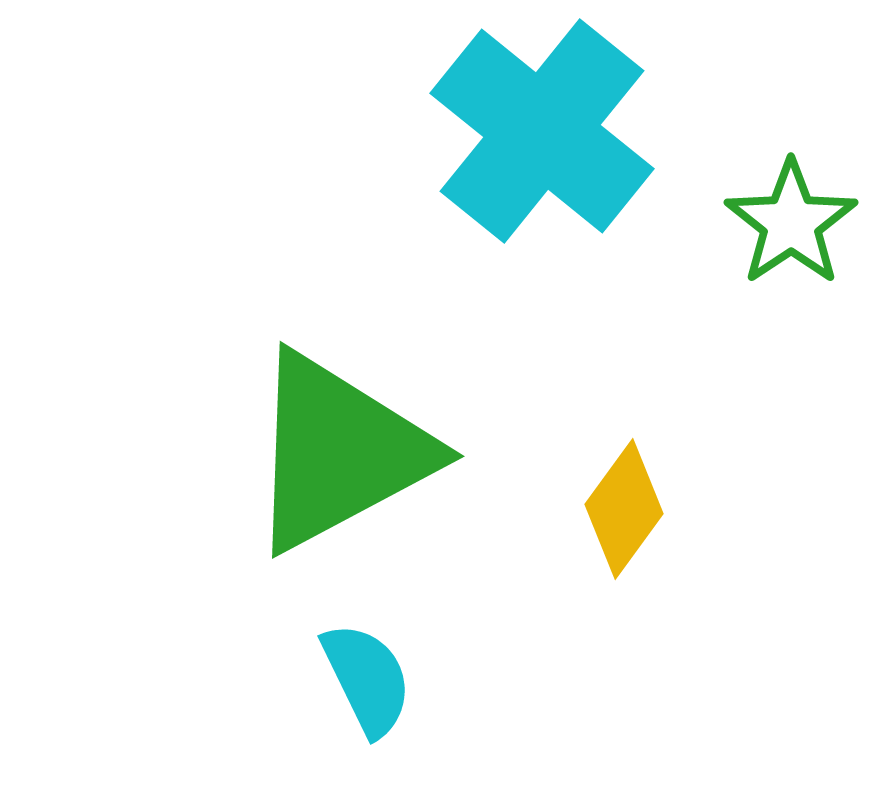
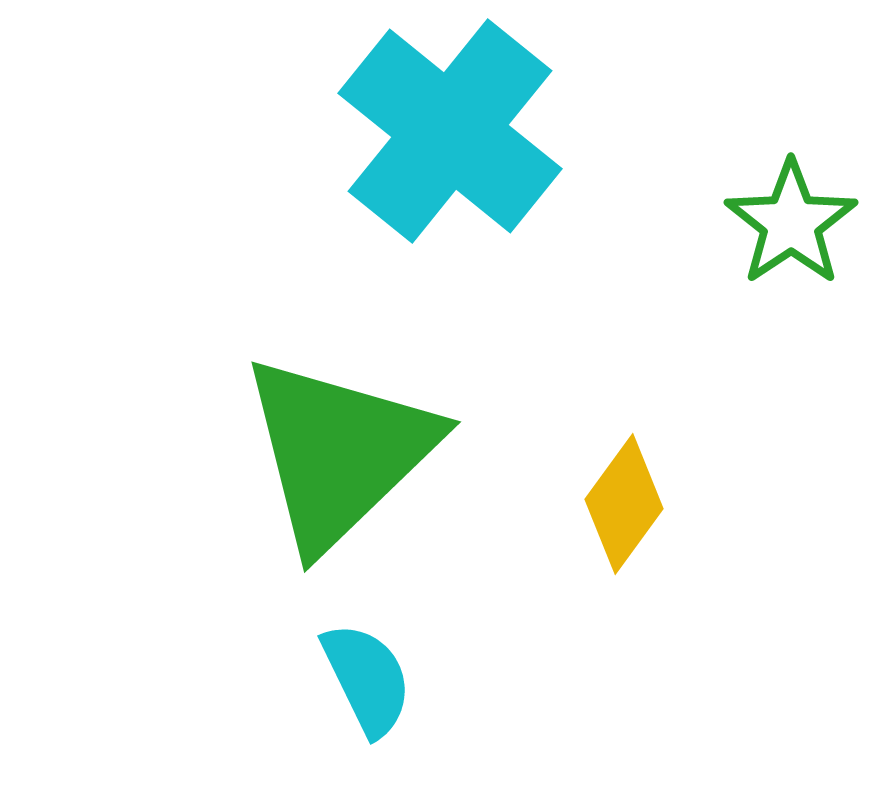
cyan cross: moved 92 px left
green triangle: rotated 16 degrees counterclockwise
yellow diamond: moved 5 px up
